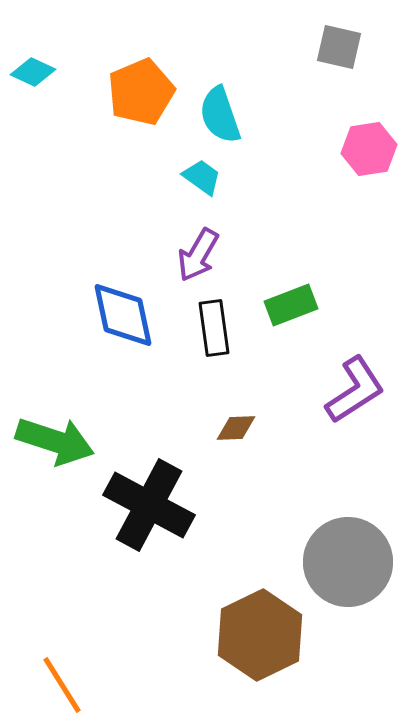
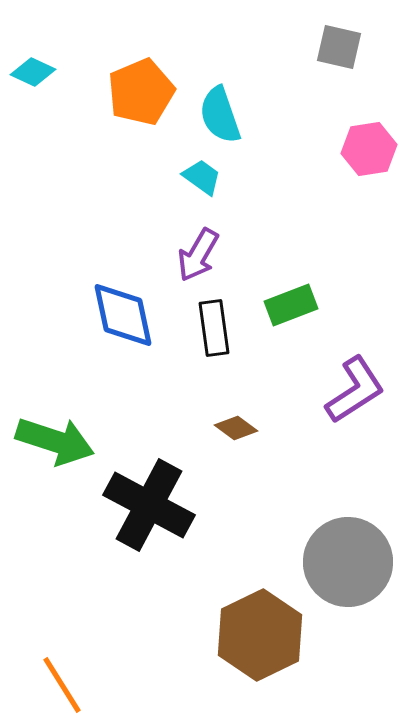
brown diamond: rotated 39 degrees clockwise
